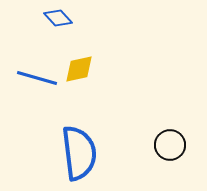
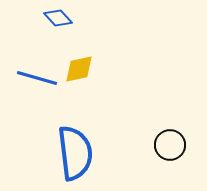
blue semicircle: moved 4 px left
